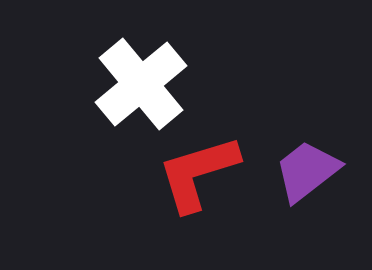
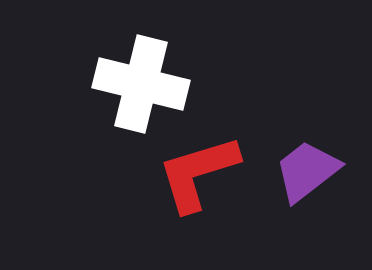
white cross: rotated 36 degrees counterclockwise
